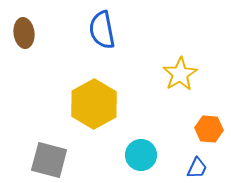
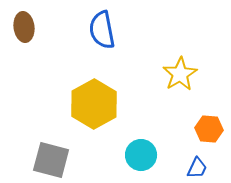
brown ellipse: moved 6 px up
gray square: moved 2 px right
